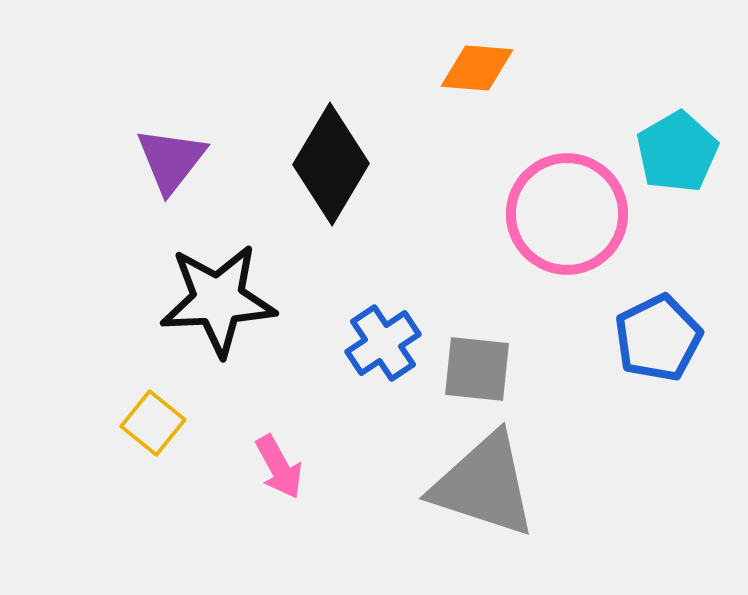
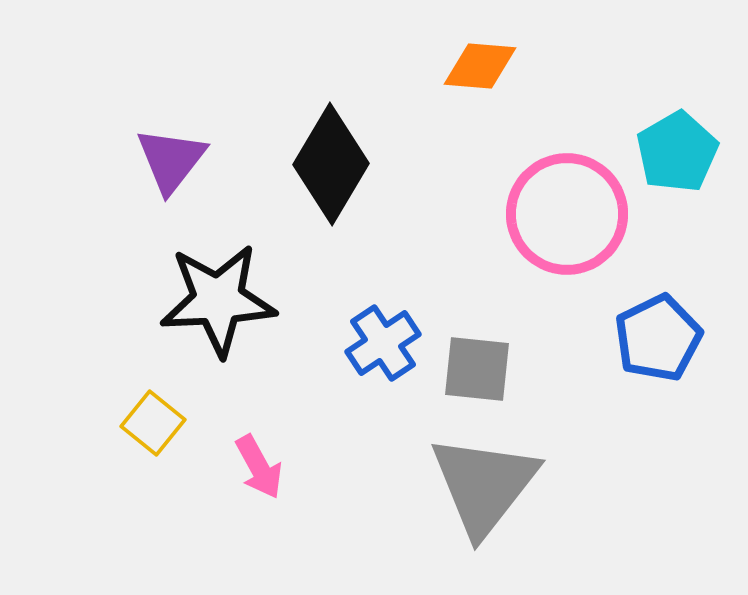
orange diamond: moved 3 px right, 2 px up
pink arrow: moved 20 px left
gray triangle: rotated 50 degrees clockwise
